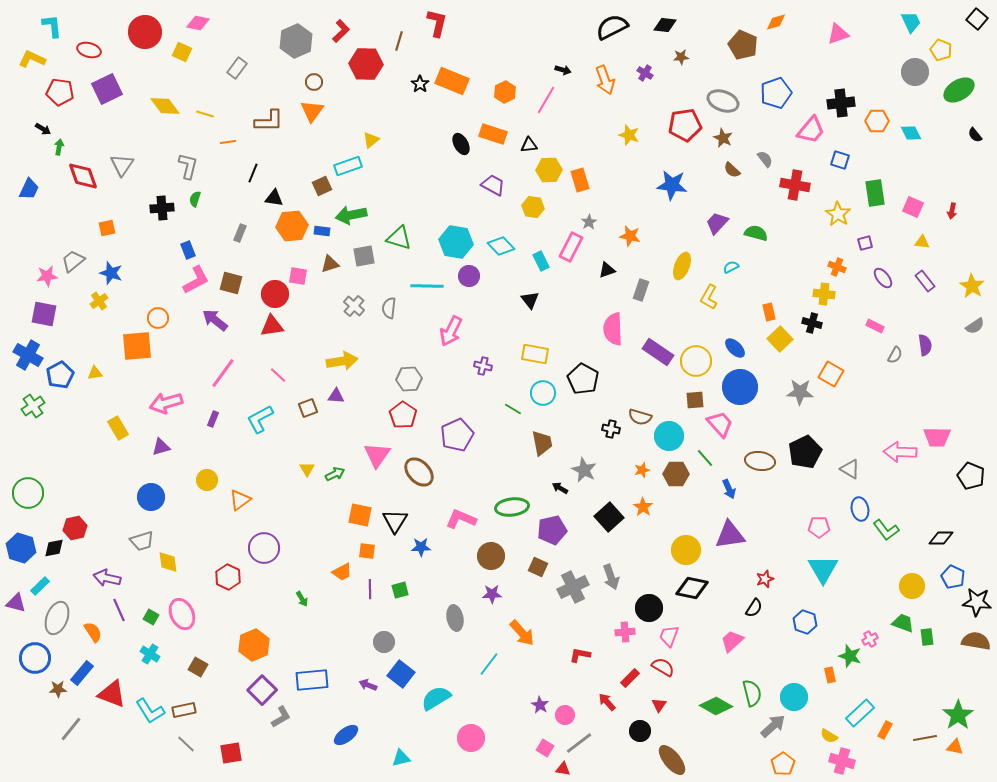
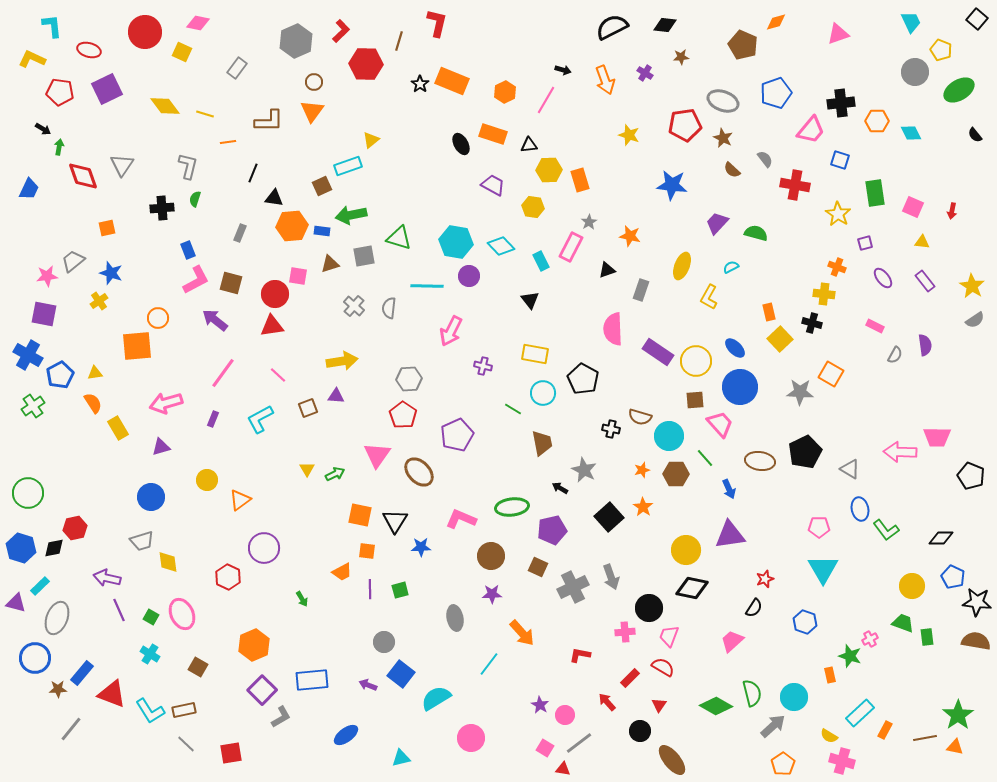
gray semicircle at (975, 326): moved 6 px up
orange semicircle at (93, 632): moved 229 px up
